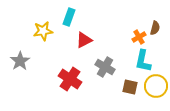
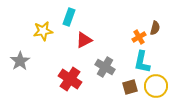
cyan L-shape: moved 1 px left, 1 px down
brown square: rotated 28 degrees counterclockwise
